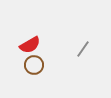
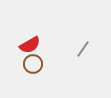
brown circle: moved 1 px left, 1 px up
